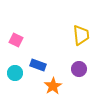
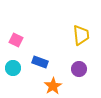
blue rectangle: moved 2 px right, 3 px up
cyan circle: moved 2 px left, 5 px up
